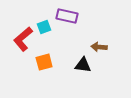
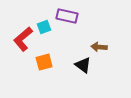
black triangle: rotated 30 degrees clockwise
